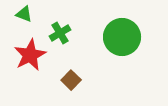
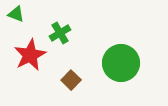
green triangle: moved 8 px left
green circle: moved 1 px left, 26 px down
